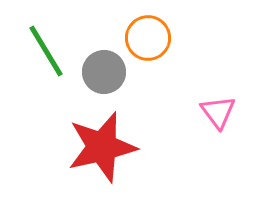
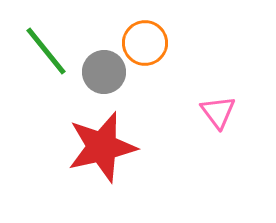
orange circle: moved 3 px left, 5 px down
green line: rotated 8 degrees counterclockwise
